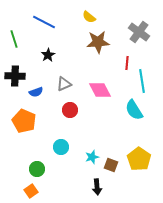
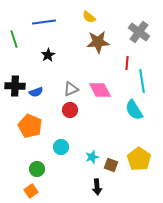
blue line: rotated 35 degrees counterclockwise
black cross: moved 10 px down
gray triangle: moved 7 px right, 5 px down
orange pentagon: moved 6 px right, 5 px down
